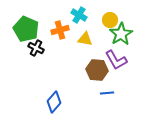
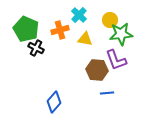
cyan cross: rotated 14 degrees clockwise
green star: rotated 25 degrees clockwise
purple L-shape: rotated 10 degrees clockwise
